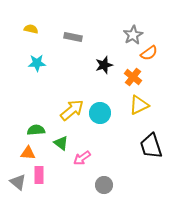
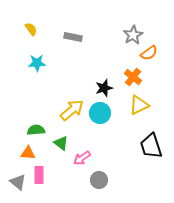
yellow semicircle: rotated 40 degrees clockwise
black star: moved 23 px down
gray circle: moved 5 px left, 5 px up
